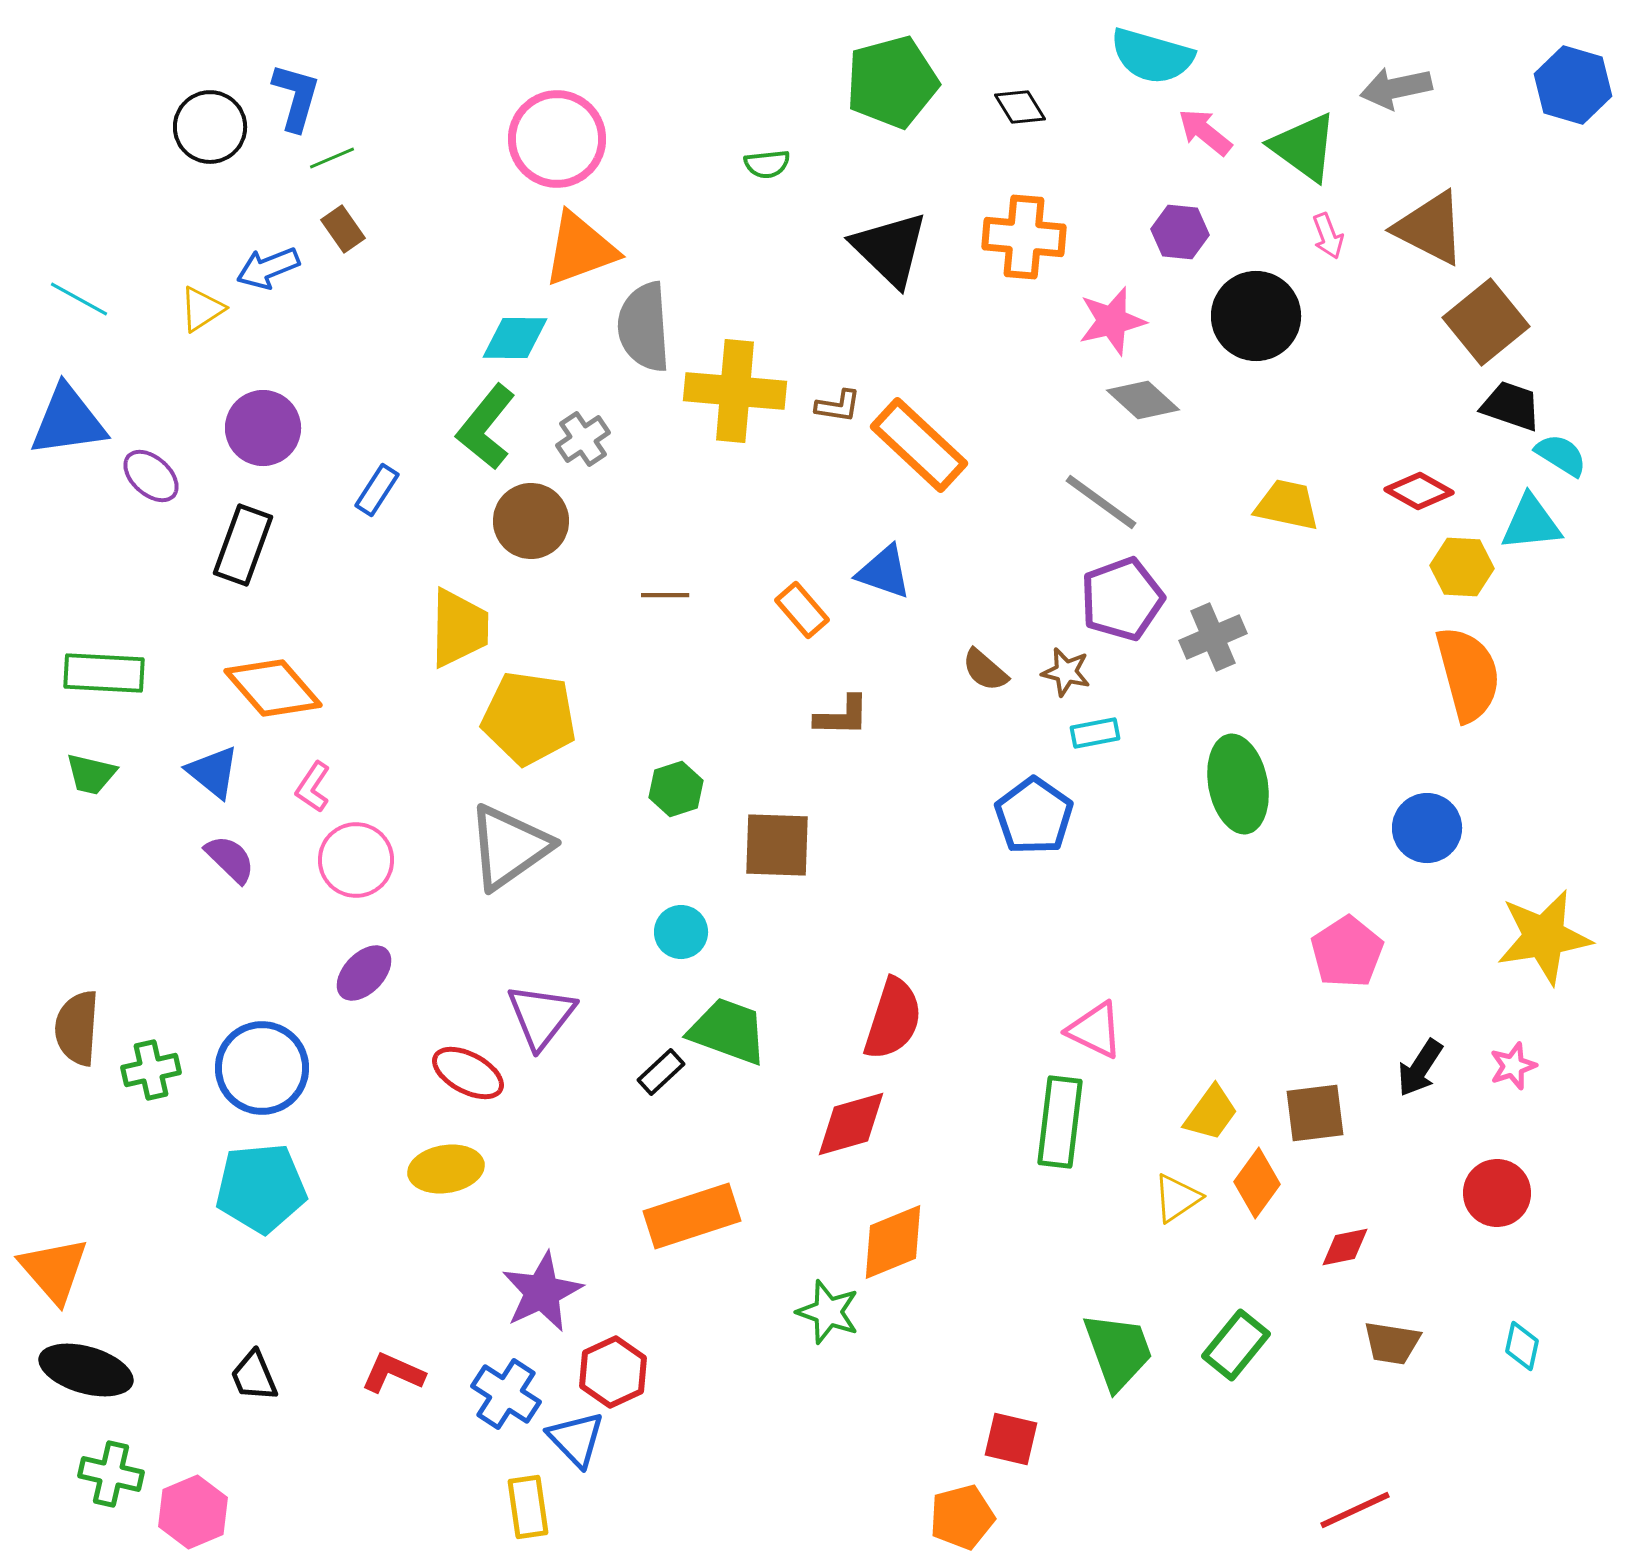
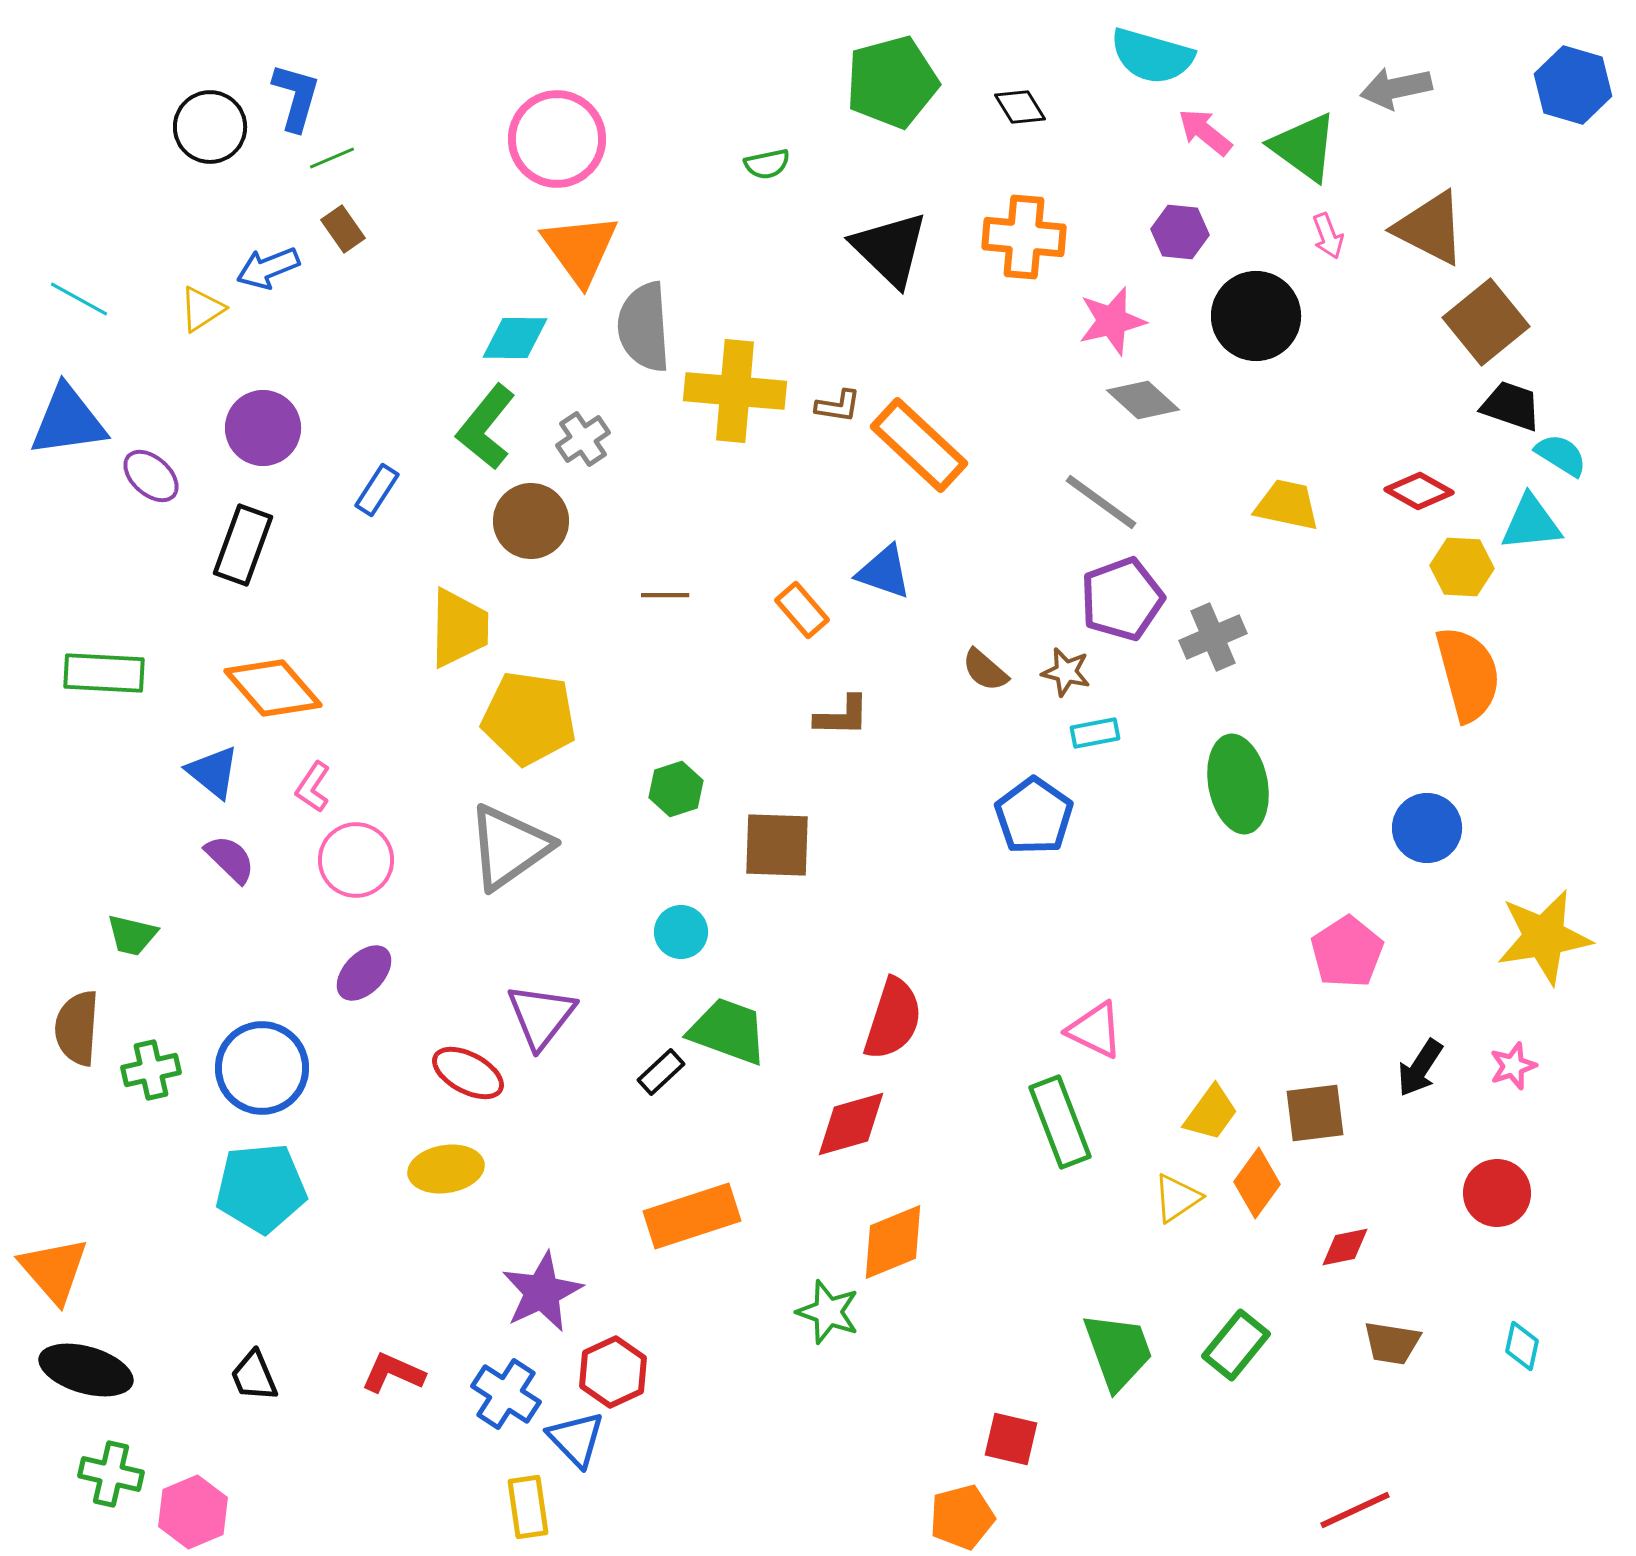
green semicircle at (767, 164): rotated 6 degrees counterclockwise
orange triangle at (580, 249): rotated 46 degrees counterclockwise
green trapezoid at (91, 774): moved 41 px right, 161 px down
green rectangle at (1060, 1122): rotated 28 degrees counterclockwise
